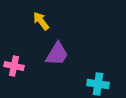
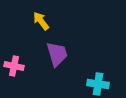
purple trapezoid: rotated 48 degrees counterclockwise
